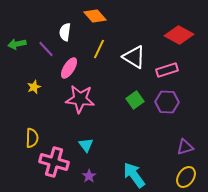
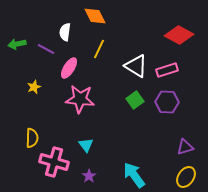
orange diamond: rotated 15 degrees clockwise
purple line: rotated 18 degrees counterclockwise
white triangle: moved 2 px right, 9 px down
